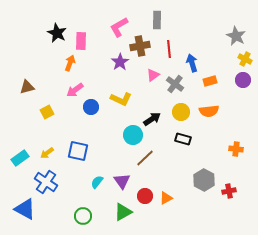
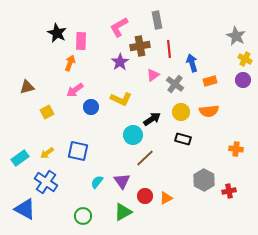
gray rectangle: rotated 12 degrees counterclockwise
